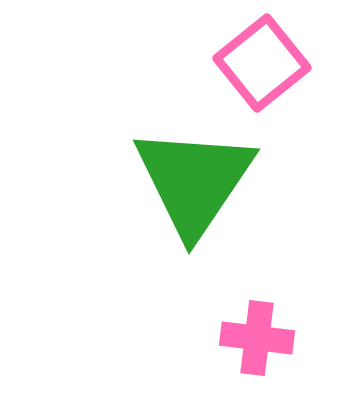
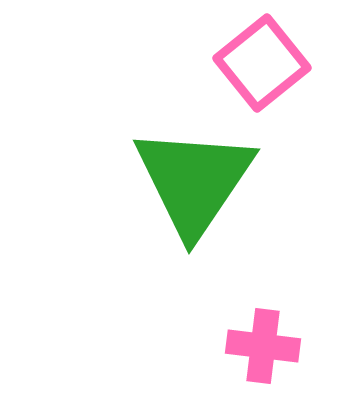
pink cross: moved 6 px right, 8 px down
